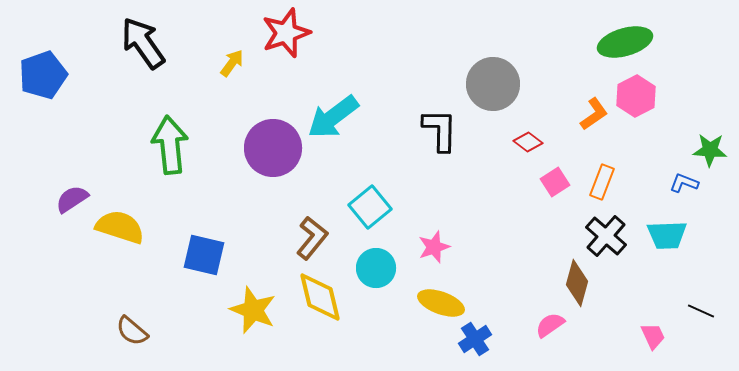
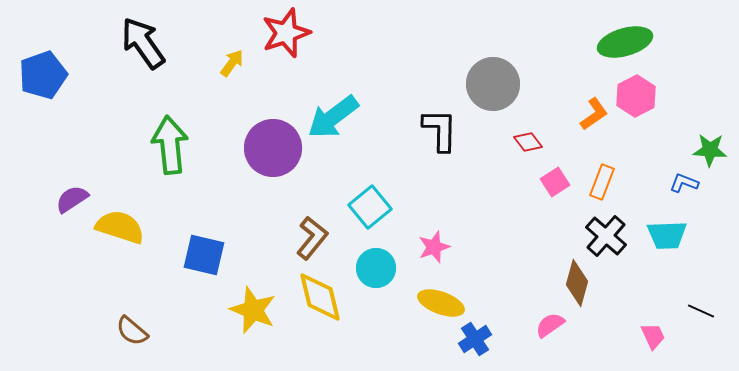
red diamond: rotated 16 degrees clockwise
